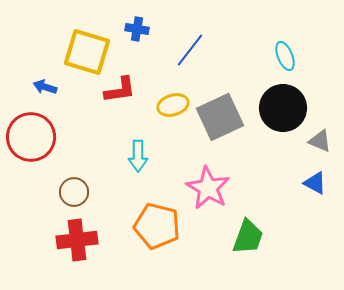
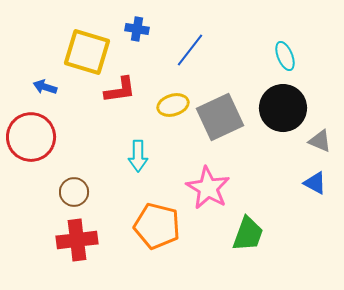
green trapezoid: moved 3 px up
